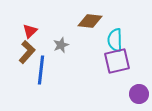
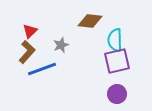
blue line: moved 1 px right, 1 px up; rotated 64 degrees clockwise
purple circle: moved 22 px left
